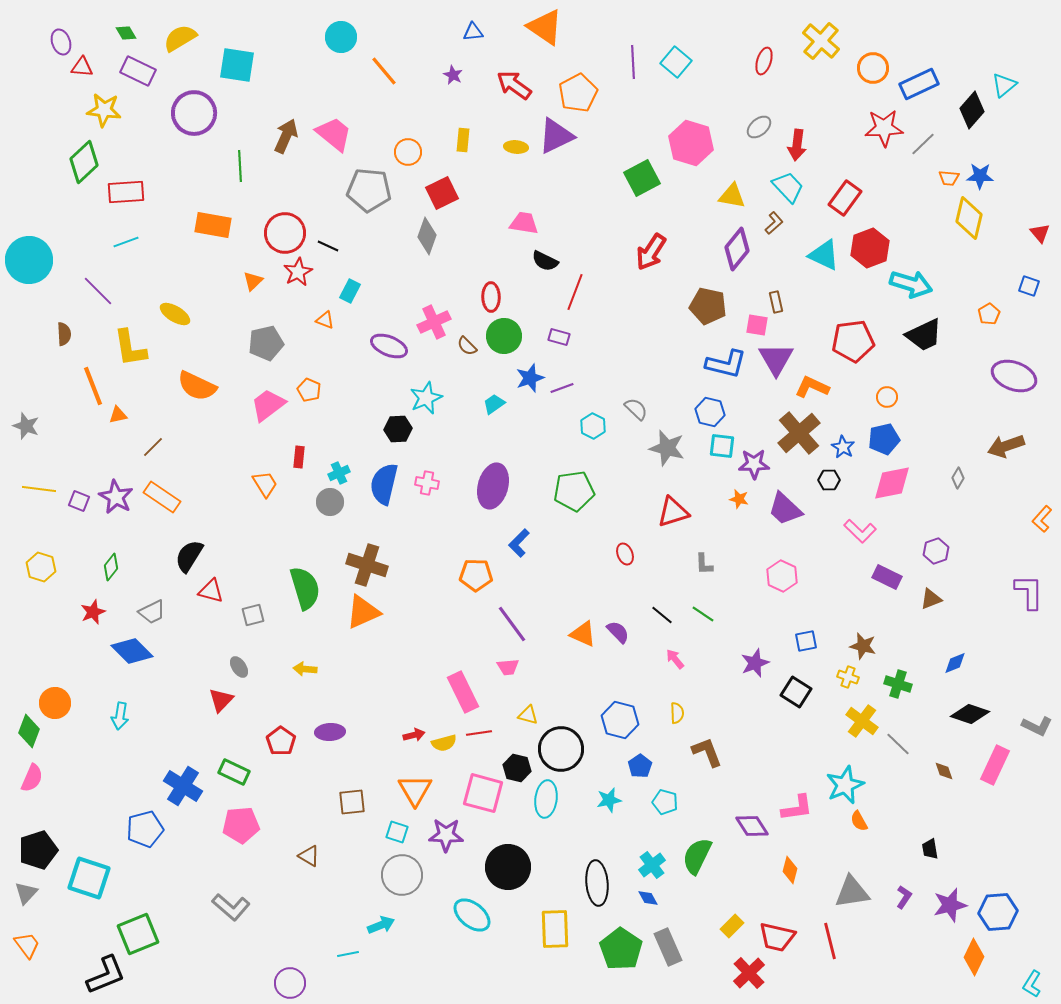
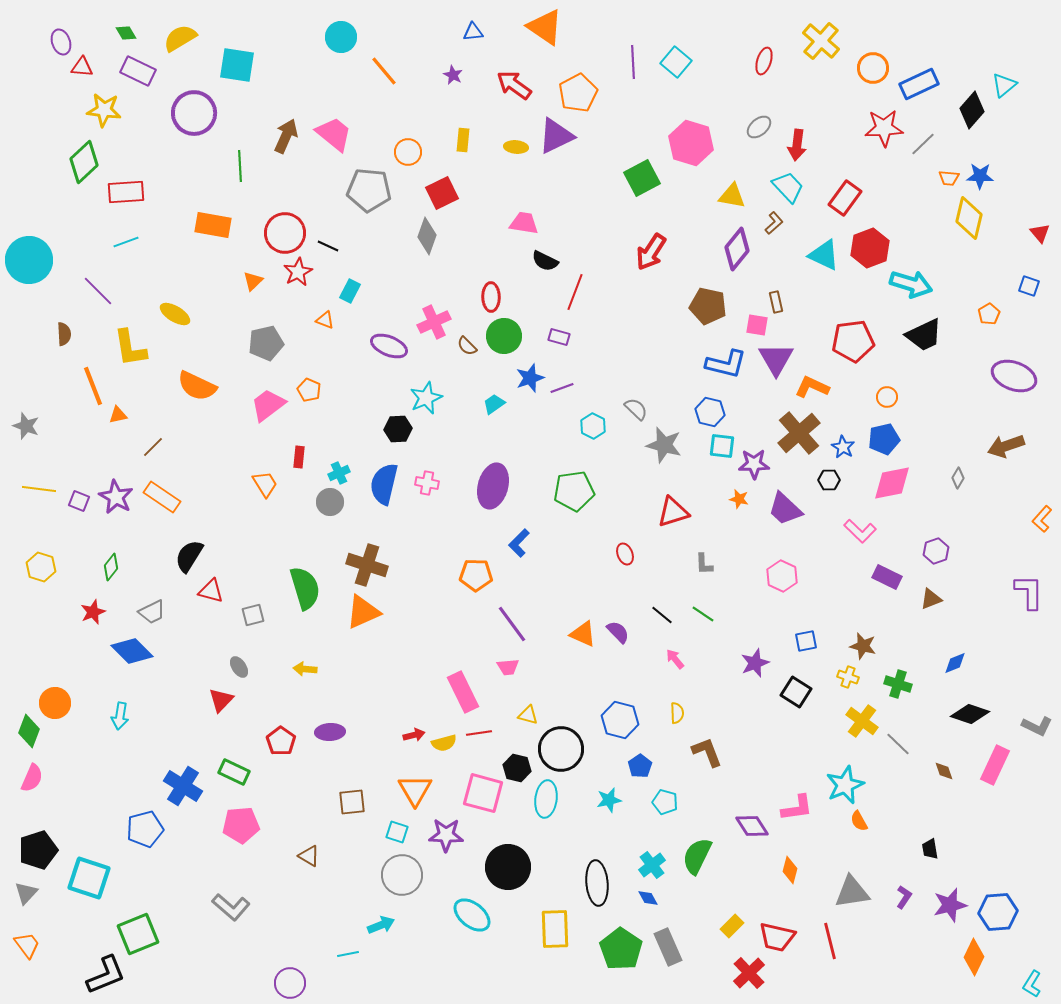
gray star at (667, 448): moved 3 px left, 3 px up
